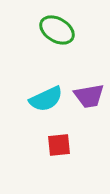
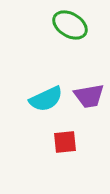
green ellipse: moved 13 px right, 5 px up
red square: moved 6 px right, 3 px up
